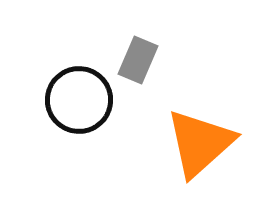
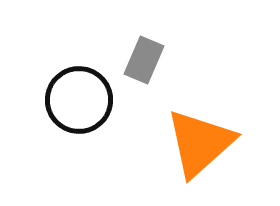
gray rectangle: moved 6 px right
